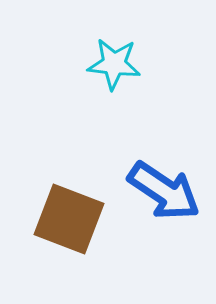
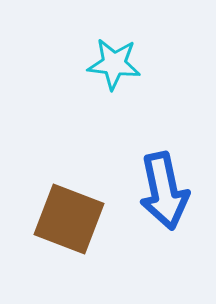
blue arrow: rotated 44 degrees clockwise
